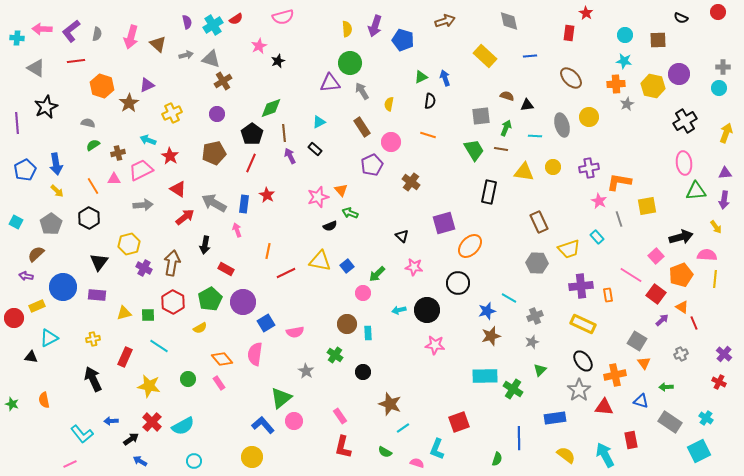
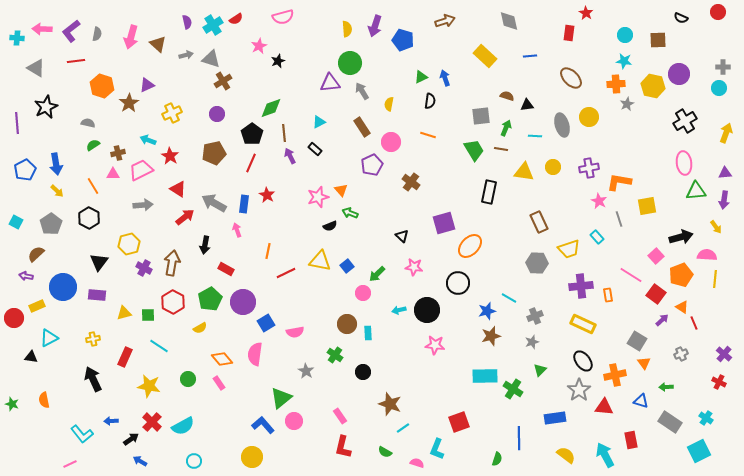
pink triangle at (114, 179): moved 1 px left, 5 px up
